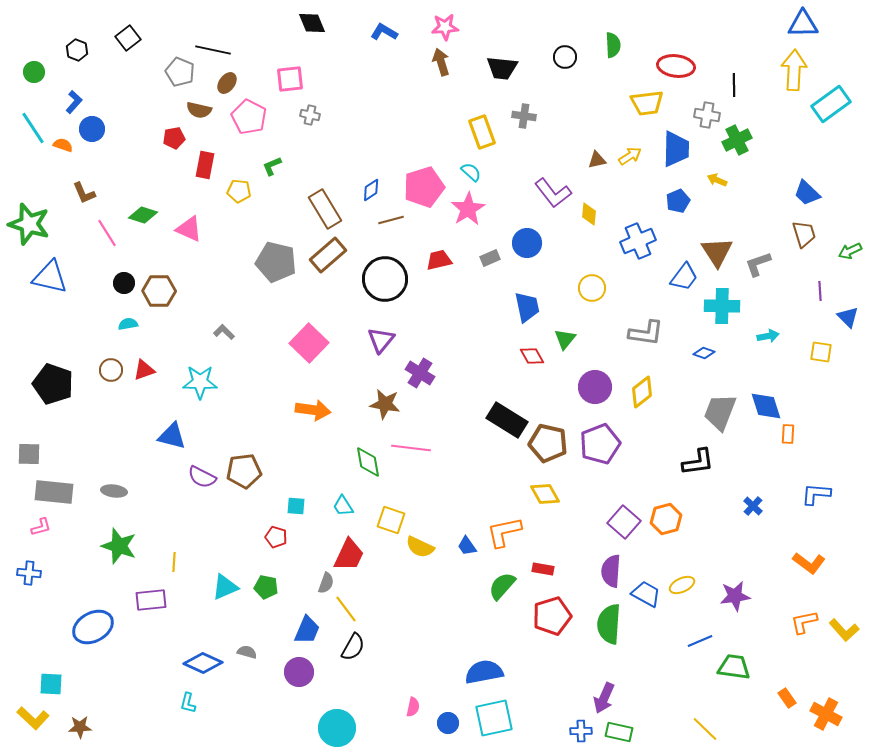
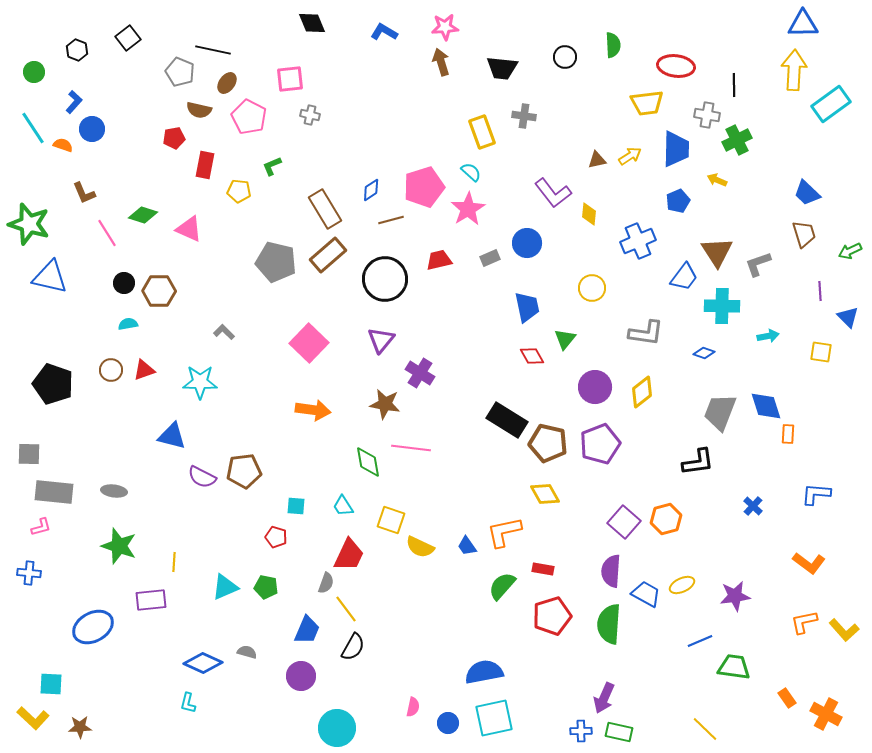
purple circle at (299, 672): moved 2 px right, 4 px down
